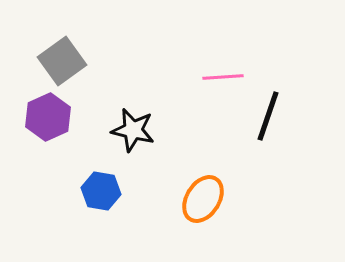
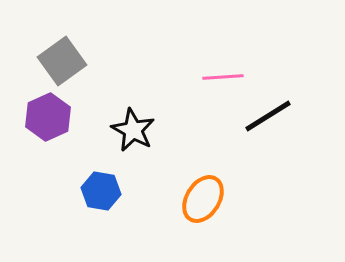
black line: rotated 39 degrees clockwise
black star: rotated 15 degrees clockwise
